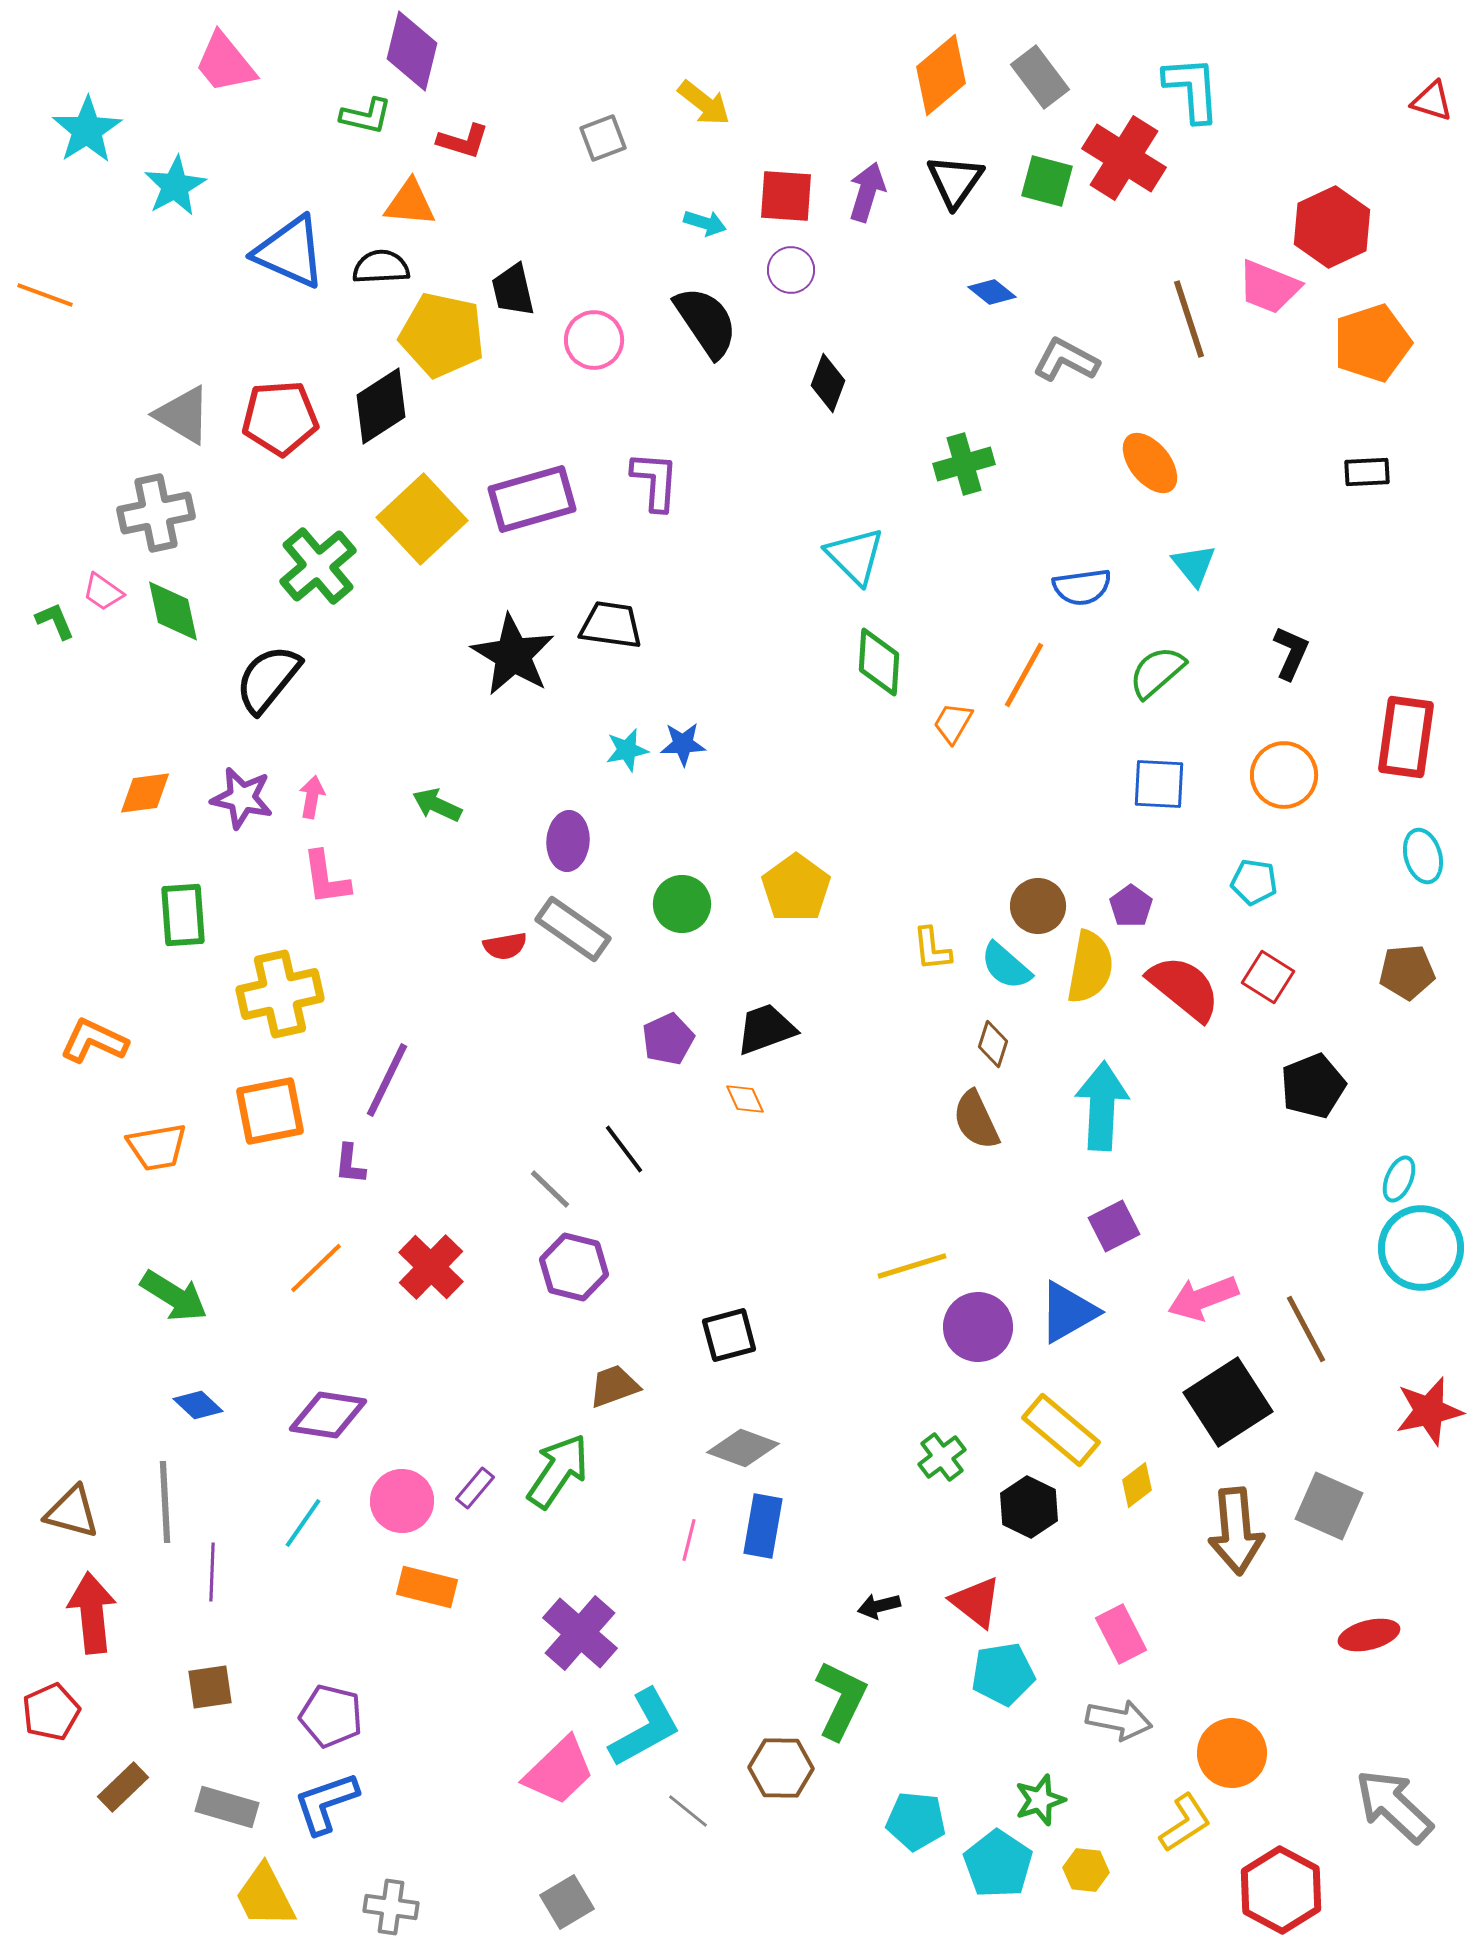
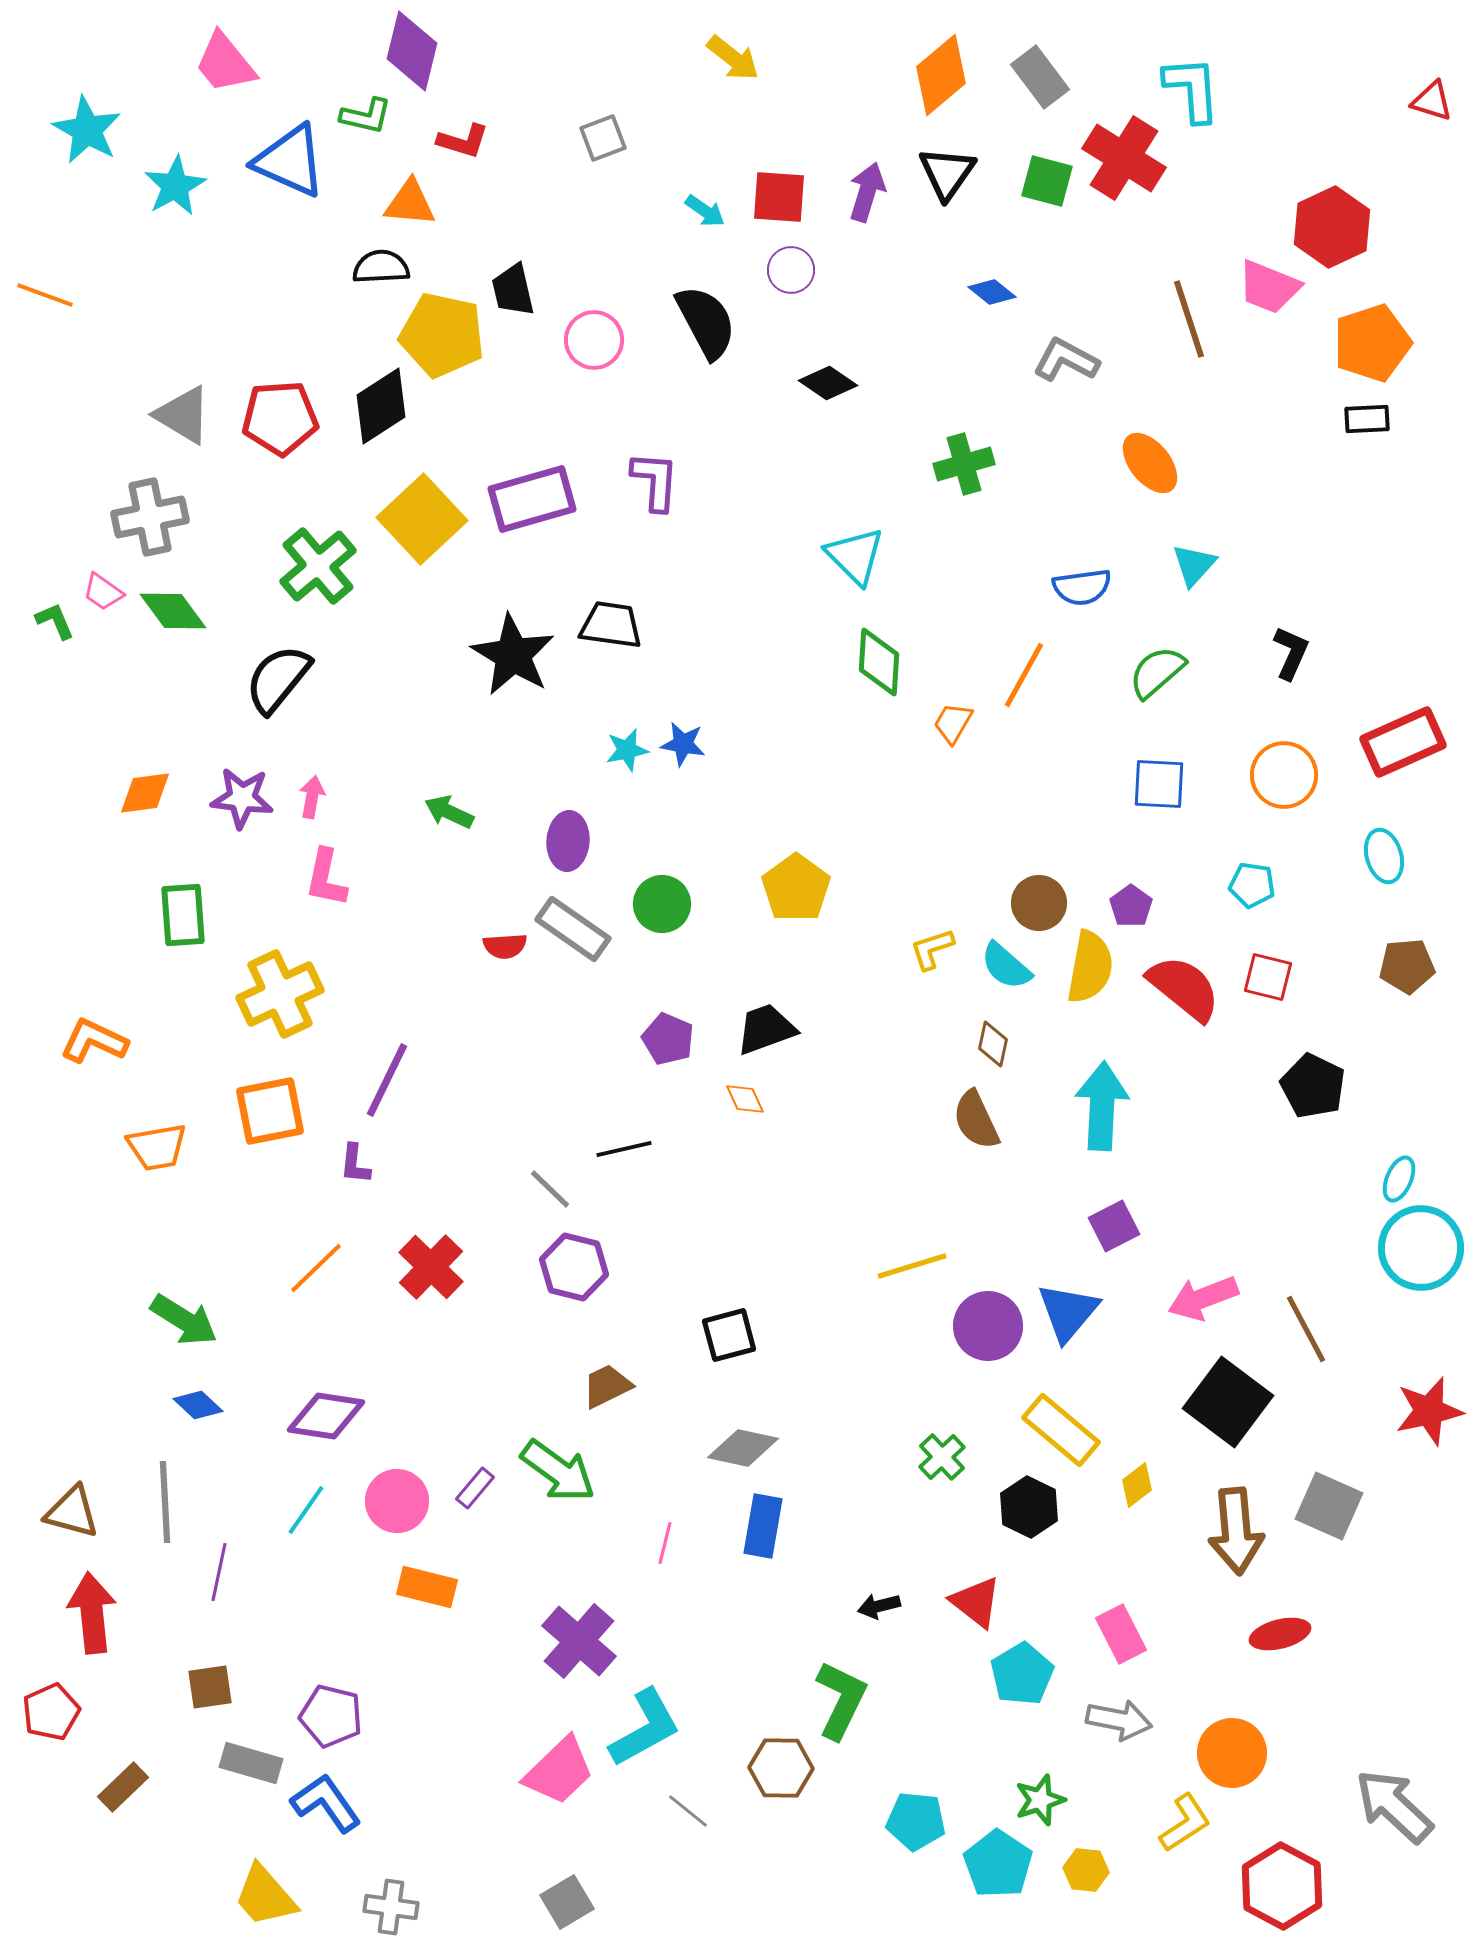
yellow arrow at (704, 103): moved 29 px right, 45 px up
cyan star at (87, 130): rotated 10 degrees counterclockwise
black triangle at (955, 181): moved 8 px left, 8 px up
red square at (786, 196): moved 7 px left, 1 px down
cyan arrow at (705, 223): moved 12 px up; rotated 18 degrees clockwise
blue triangle at (290, 252): moved 91 px up
black semicircle at (706, 322): rotated 6 degrees clockwise
black diamond at (828, 383): rotated 76 degrees counterclockwise
black rectangle at (1367, 472): moved 53 px up
gray cross at (156, 513): moved 6 px left, 4 px down
cyan triangle at (1194, 565): rotated 21 degrees clockwise
green diamond at (173, 611): rotated 24 degrees counterclockwise
black semicircle at (268, 679): moved 10 px right
red rectangle at (1406, 737): moved 3 px left, 5 px down; rotated 58 degrees clockwise
blue star at (683, 744): rotated 12 degrees clockwise
purple star at (242, 798): rotated 6 degrees counterclockwise
green arrow at (437, 805): moved 12 px right, 7 px down
cyan ellipse at (1423, 856): moved 39 px left
pink L-shape at (326, 878): rotated 20 degrees clockwise
cyan pentagon at (1254, 882): moved 2 px left, 3 px down
green circle at (682, 904): moved 20 px left
brown circle at (1038, 906): moved 1 px right, 3 px up
red semicircle at (505, 946): rotated 6 degrees clockwise
yellow L-shape at (932, 949): rotated 78 degrees clockwise
brown pentagon at (1407, 972): moved 6 px up
red square at (1268, 977): rotated 18 degrees counterclockwise
yellow cross at (280, 994): rotated 12 degrees counterclockwise
purple pentagon at (668, 1039): rotated 24 degrees counterclockwise
brown diamond at (993, 1044): rotated 6 degrees counterclockwise
black pentagon at (1313, 1086): rotated 24 degrees counterclockwise
black line at (624, 1149): rotated 66 degrees counterclockwise
purple L-shape at (350, 1164): moved 5 px right
green arrow at (174, 1296): moved 10 px right, 24 px down
blue triangle at (1068, 1312): rotated 20 degrees counterclockwise
purple circle at (978, 1327): moved 10 px right, 1 px up
brown trapezoid at (614, 1386): moved 7 px left; rotated 6 degrees counterclockwise
black square at (1228, 1402): rotated 20 degrees counterclockwise
purple diamond at (328, 1415): moved 2 px left, 1 px down
gray diamond at (743, 1448): rotated 8 degrees counterclockwise
green cross at (942, 1457): rotated 6 degrees counterclockwise
green arrow at (558, 1471): rotated 92 degrees clockwise
pink circle at (402, 1501): moved 5 px left
cyan line at (303, 1523): moved 3 px right, 13 px up
pink line at (689, 1540): moved 24 px left, 3 px down
purple line at (212, 1572): moved 7 px right; rotated 10 degrees clockwise
purple cross at (580, 1633): moved 1 px left, 8 px down
red ellipse at (1369, 1635): moved 89 px left, 1 px up
cyan pentagon at (1003, 1674): moved 19 px right; rotated 22 degrees counterclockwise
blue L-shape at (326, 1803): rotated 74 degrees clockwise
gray rectangle at (227, 1807): moved 24 px right, 44 px up
red hexagon at (1281, 1890): moved 1 px right, 4 px up
yellow trapezoid at (265, 1896): rotated 14 degrees counterclockwise
